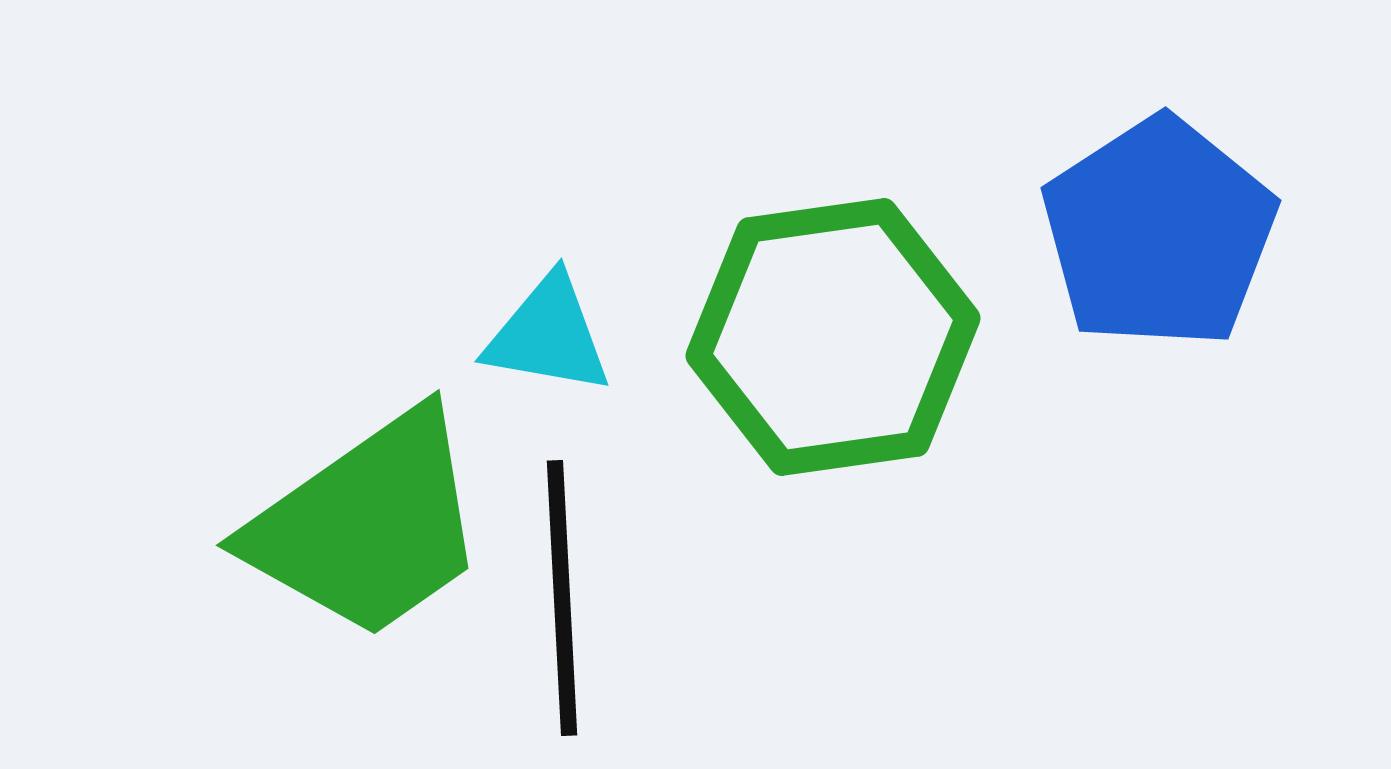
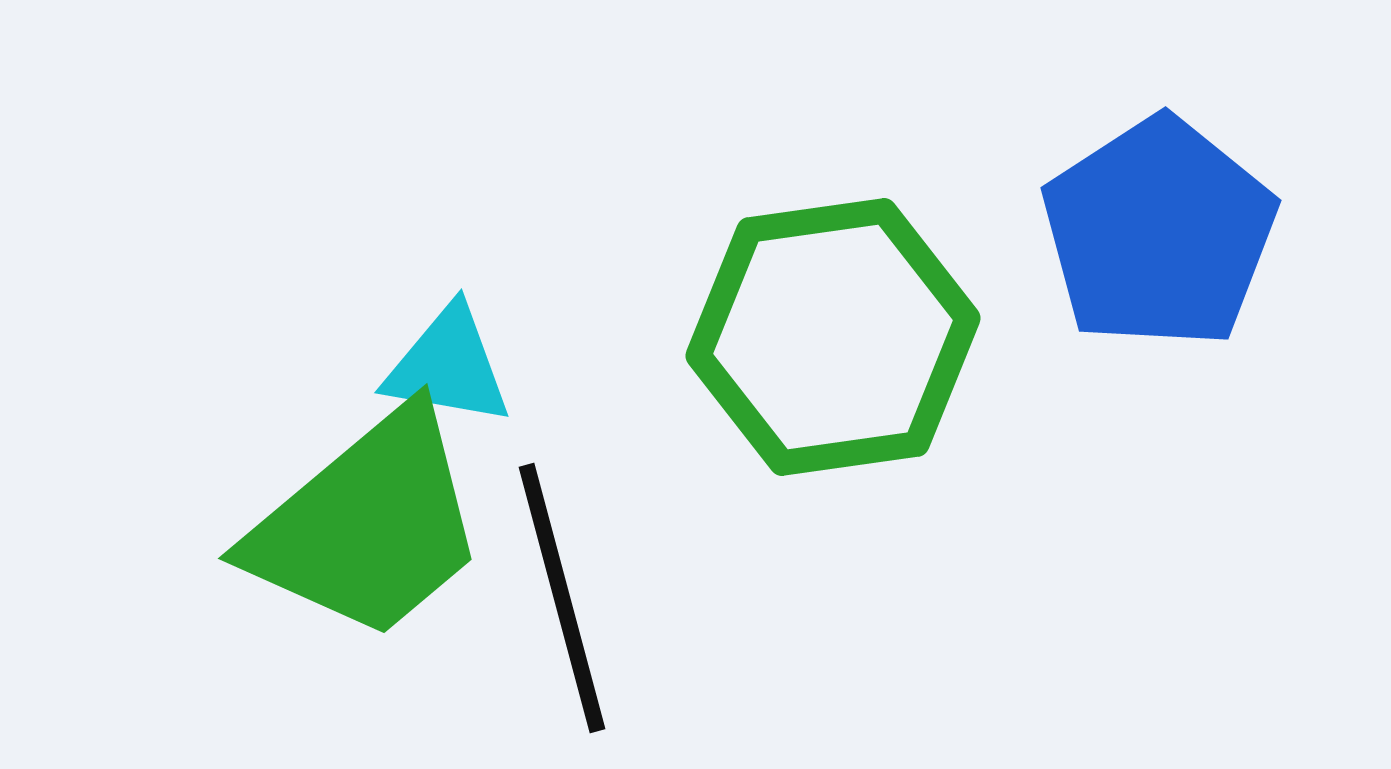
cyan triangle: moved 100 px left, 31 px down
green trapezoid: rotated 5 degrees counterclockwise
black line: rotated 12 degrees counterclockwise
